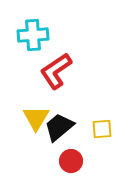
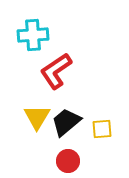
yellow triangle: moved 1 px right, 1 px up
black trapezoid: moved 7 px right, 5 px up
red circle: moved 3 px left
